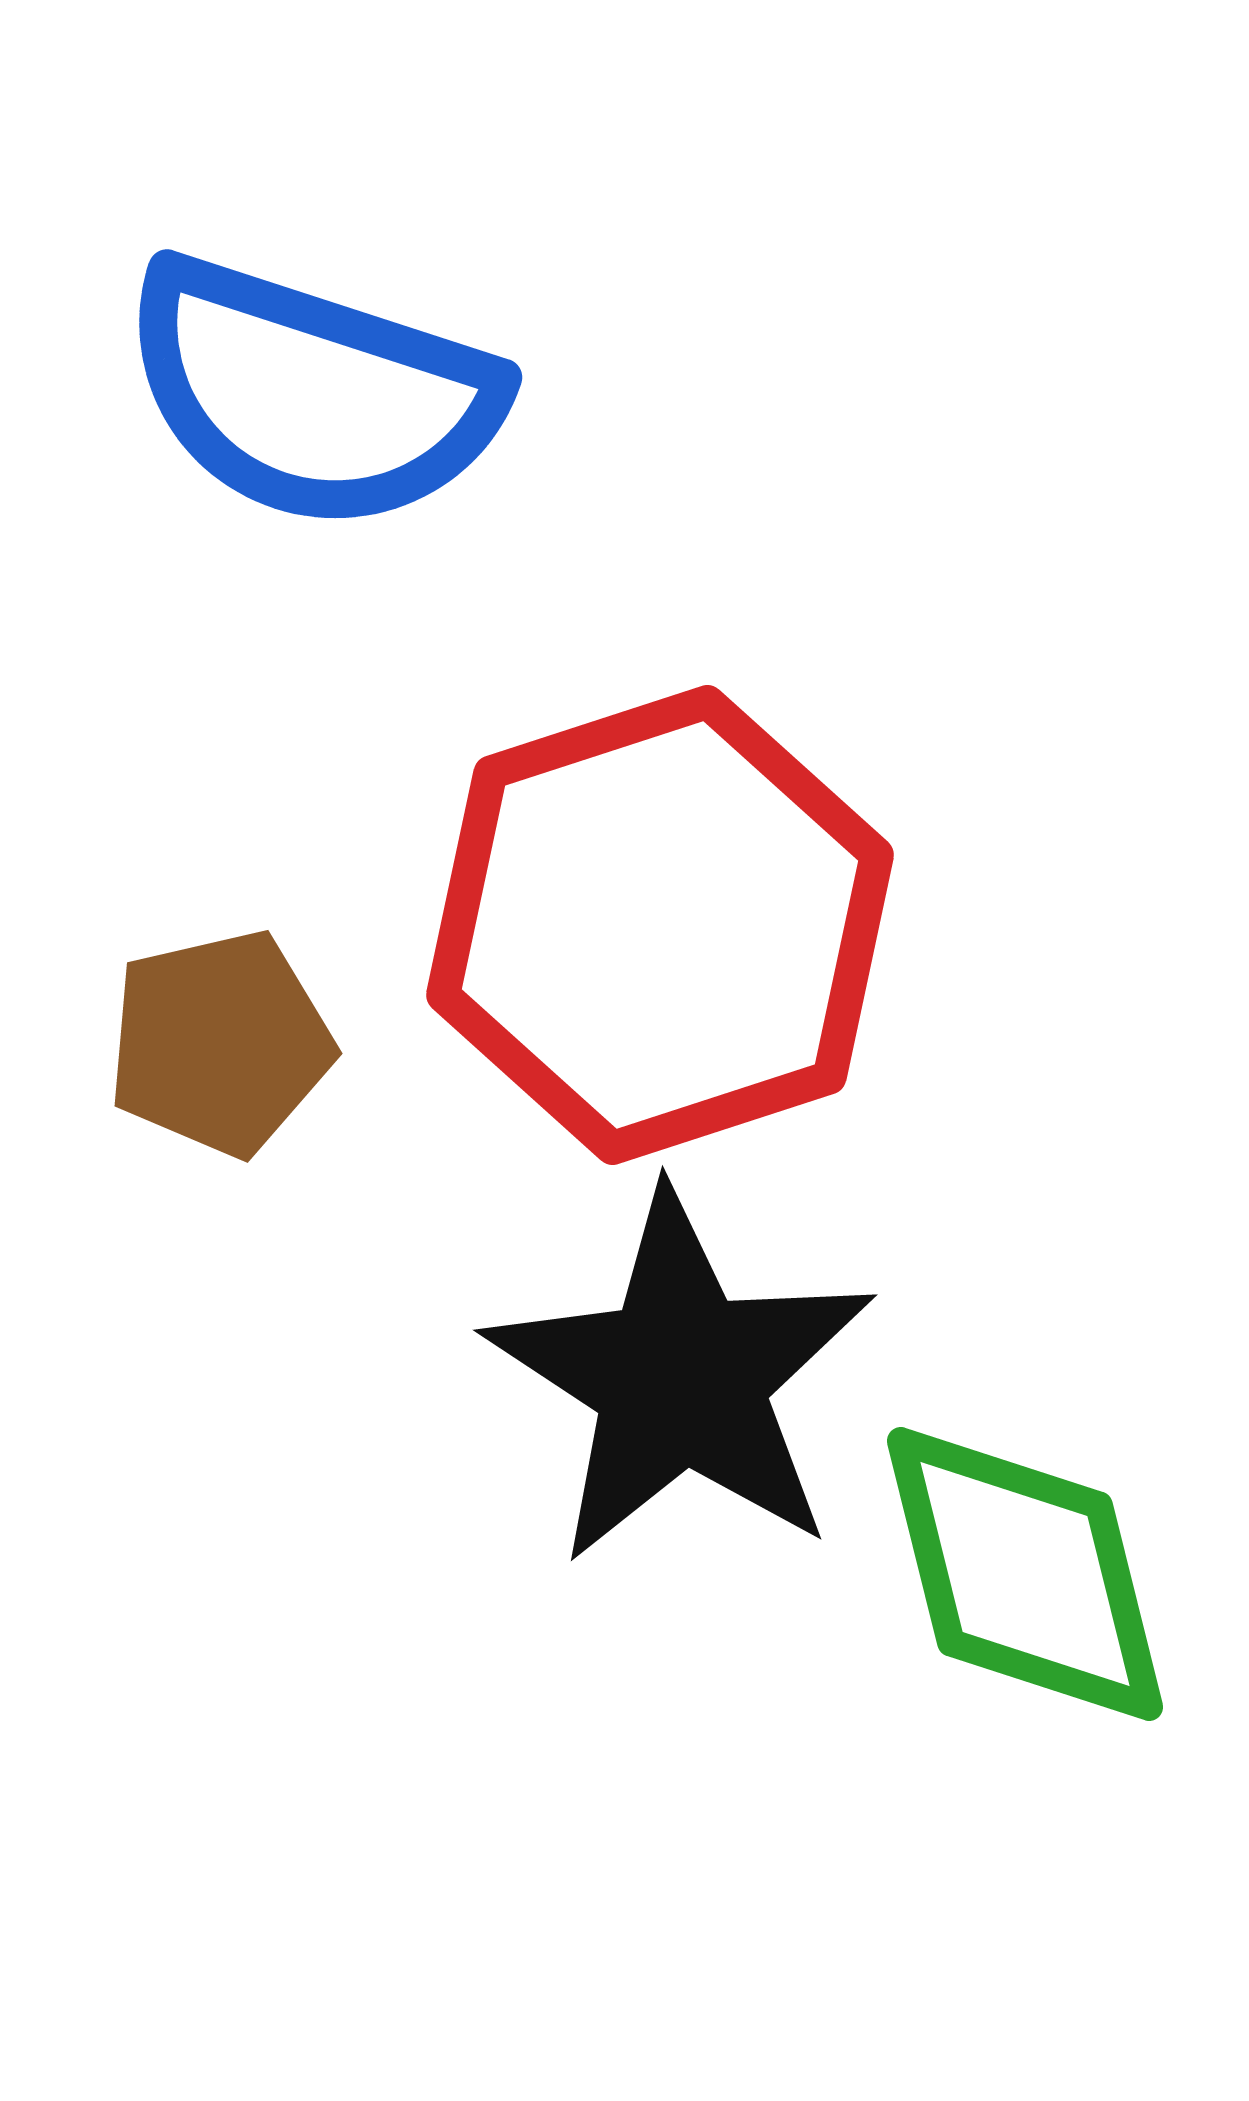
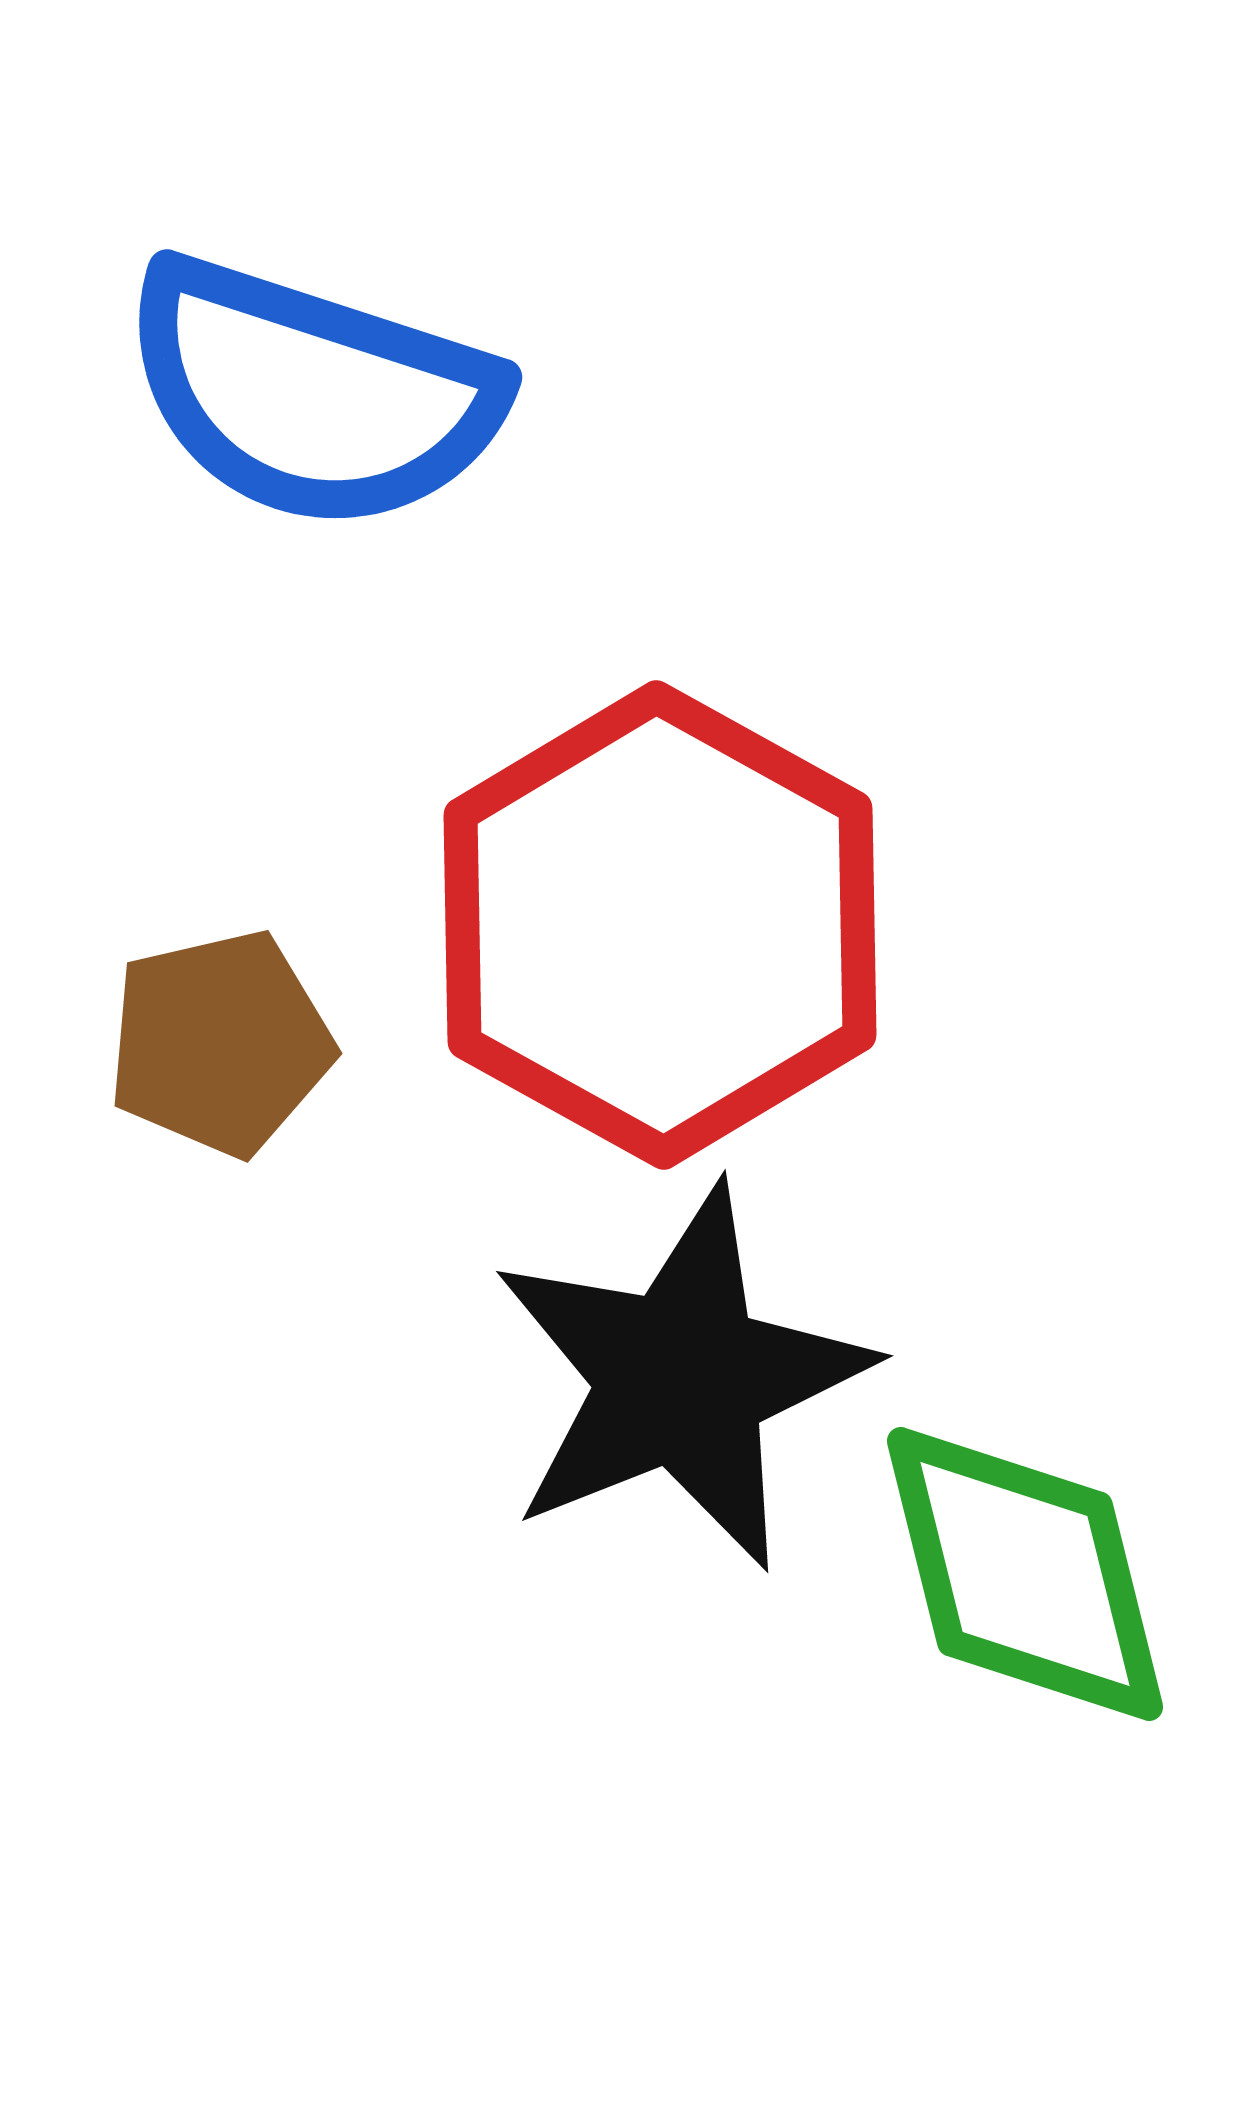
red hexagon: rotated 13 degrees counterclockwise
black star: rotated 17 degrees clockwise
